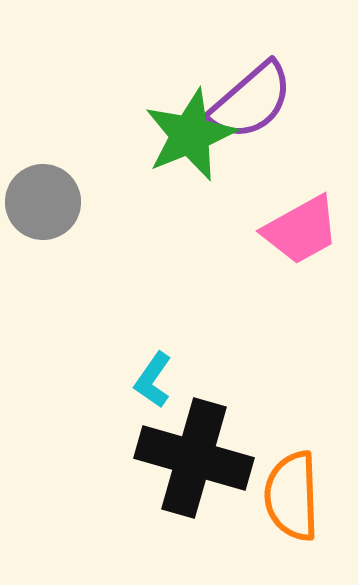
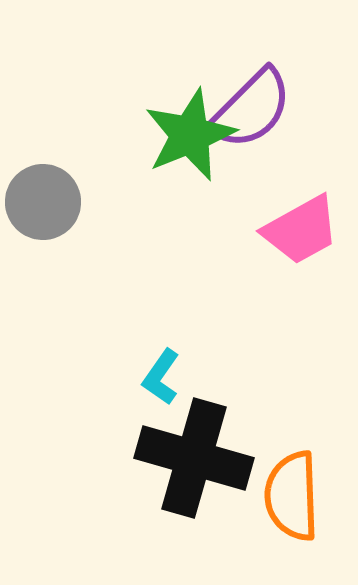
purple semicircle: moved 8 px down; rotated 4 degrees counterclockwise
cyan L-shape: moved 8 px right, 3 px up
